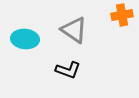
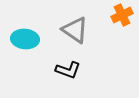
orange cross: rotated 15 degrees counterclockwise
gray triangle: moved 1 px right
